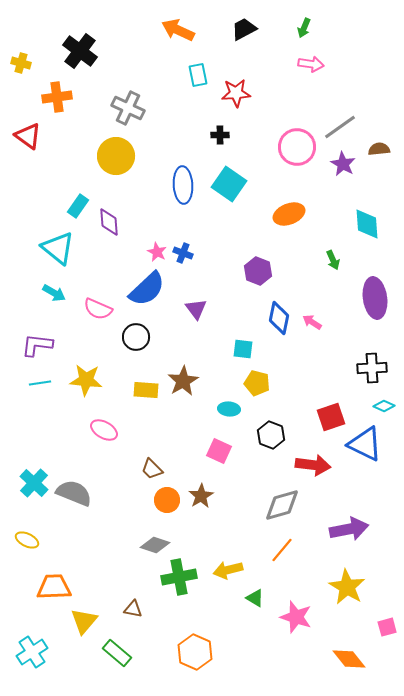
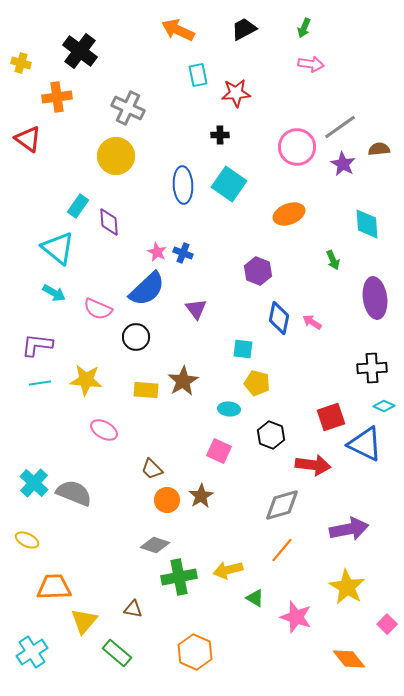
red triangle at (28, 136): moved 3 px down
pink square at (387, 627): moved 3 px up; rotated 30 degrees counterclockwise
